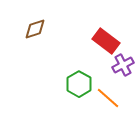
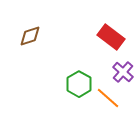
brown diamond: moved 5 px left, 7 px down
red rectangle: moved 5 px right, 4 px up
purple cross: moved 7 px down; rotated 20 degrees counterclockwise
